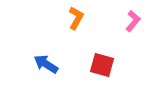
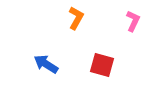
pink L-shape: rotated 15 degrees counterclockwise
